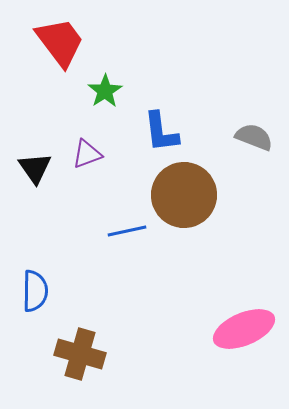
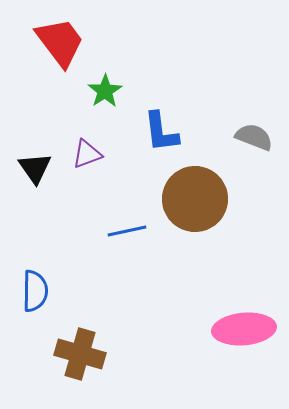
brown circle: moved 11 px right, 4 px down
pink ellipse: rotated 18 degrees clockwise
